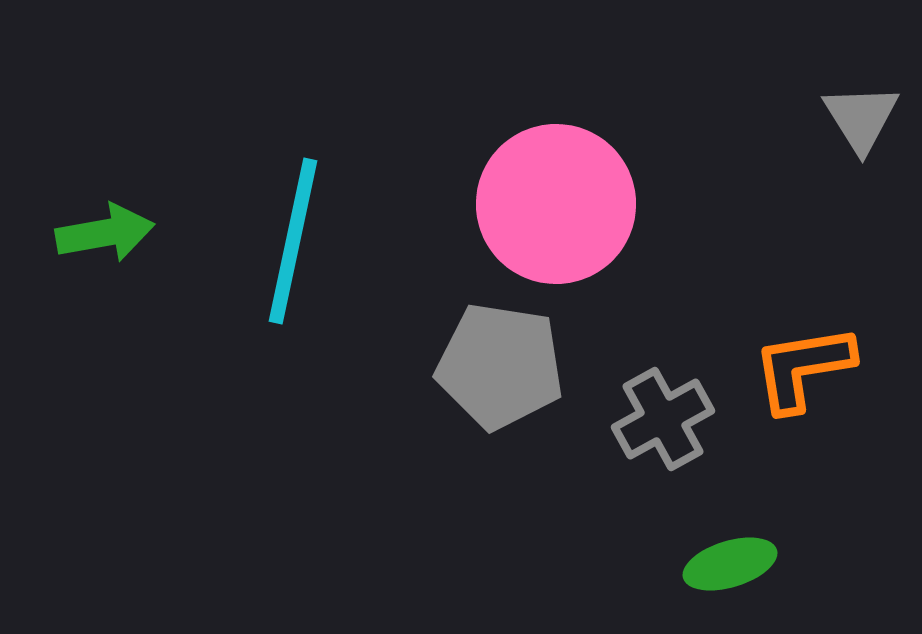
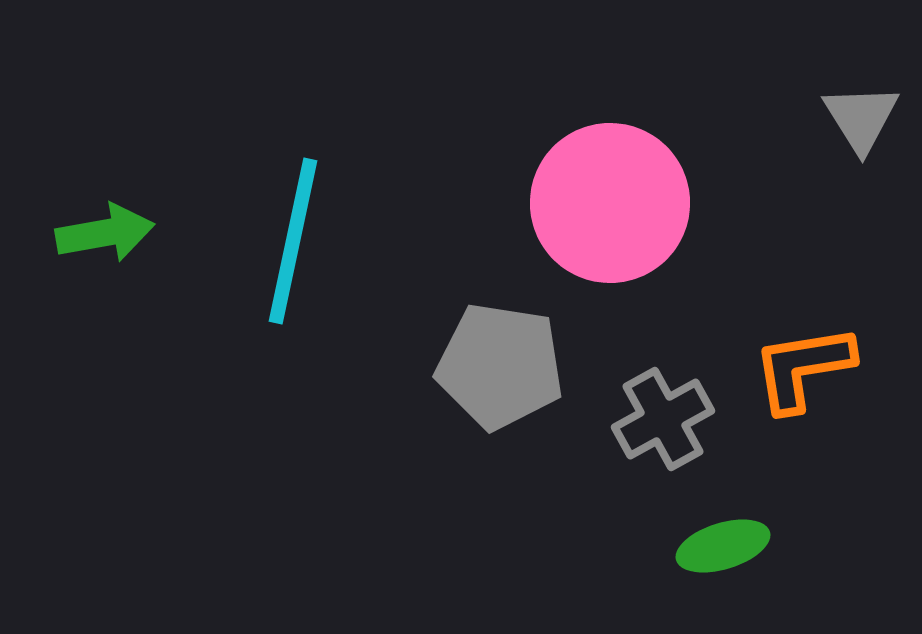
pink circle: moved 54 px right, 1 px up
green ellipse: moved 7 px left, 18 px up
